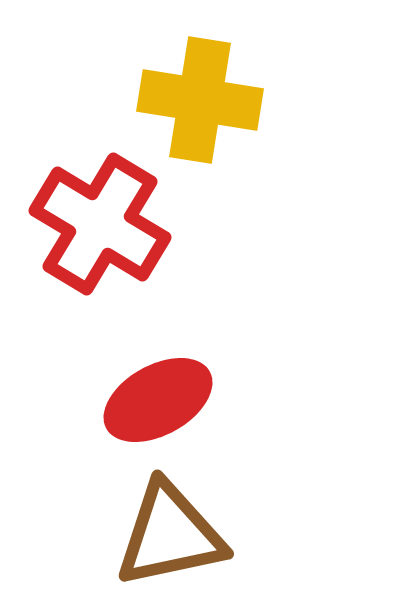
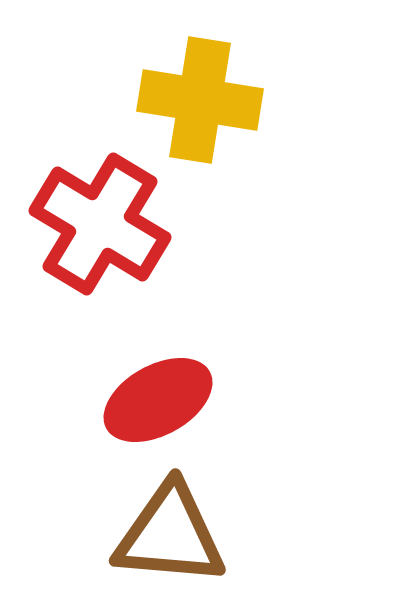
brown triangle: rotated 17 degrees clockwise
